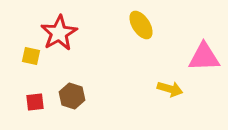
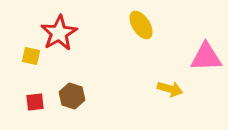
pink triangle: moved 2 px right
